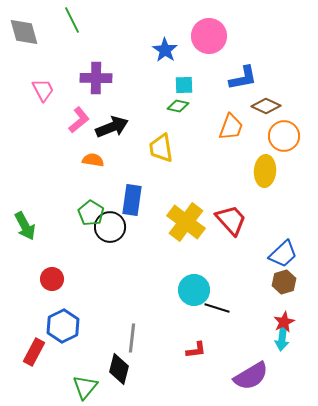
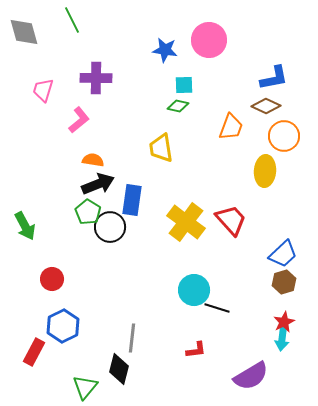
pink circle: moved 4 px down
blue star: rotated 25 degrees counterclockwise
blue L-shape: moved 31 px right
pink trapezoid: rotated 135 degrees counterclockwise
black arrow: moved 14 px left, 57 px down
green pentagon: moved 3 px left, 1 px up
